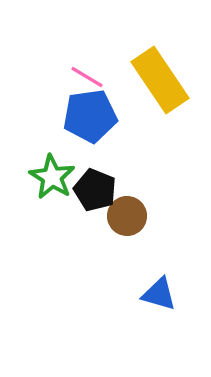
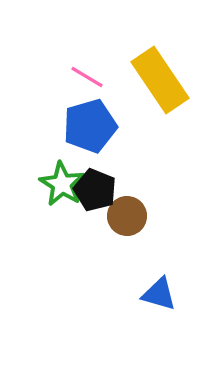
blue pentagon: moved 10 px down; rotated 8 degrees counterclockwise
green star: moved 10 px right, 7 px down
